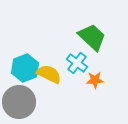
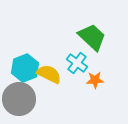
gray circle: moved 3 px up
